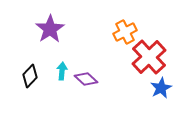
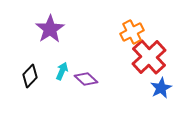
orange cross: moved 7 px right
cyan arrow: rotated 18 degrees clockwise
